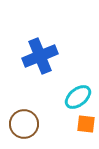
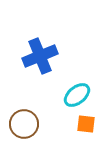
cyan ellipse: moved 1 px left, 2 px up
